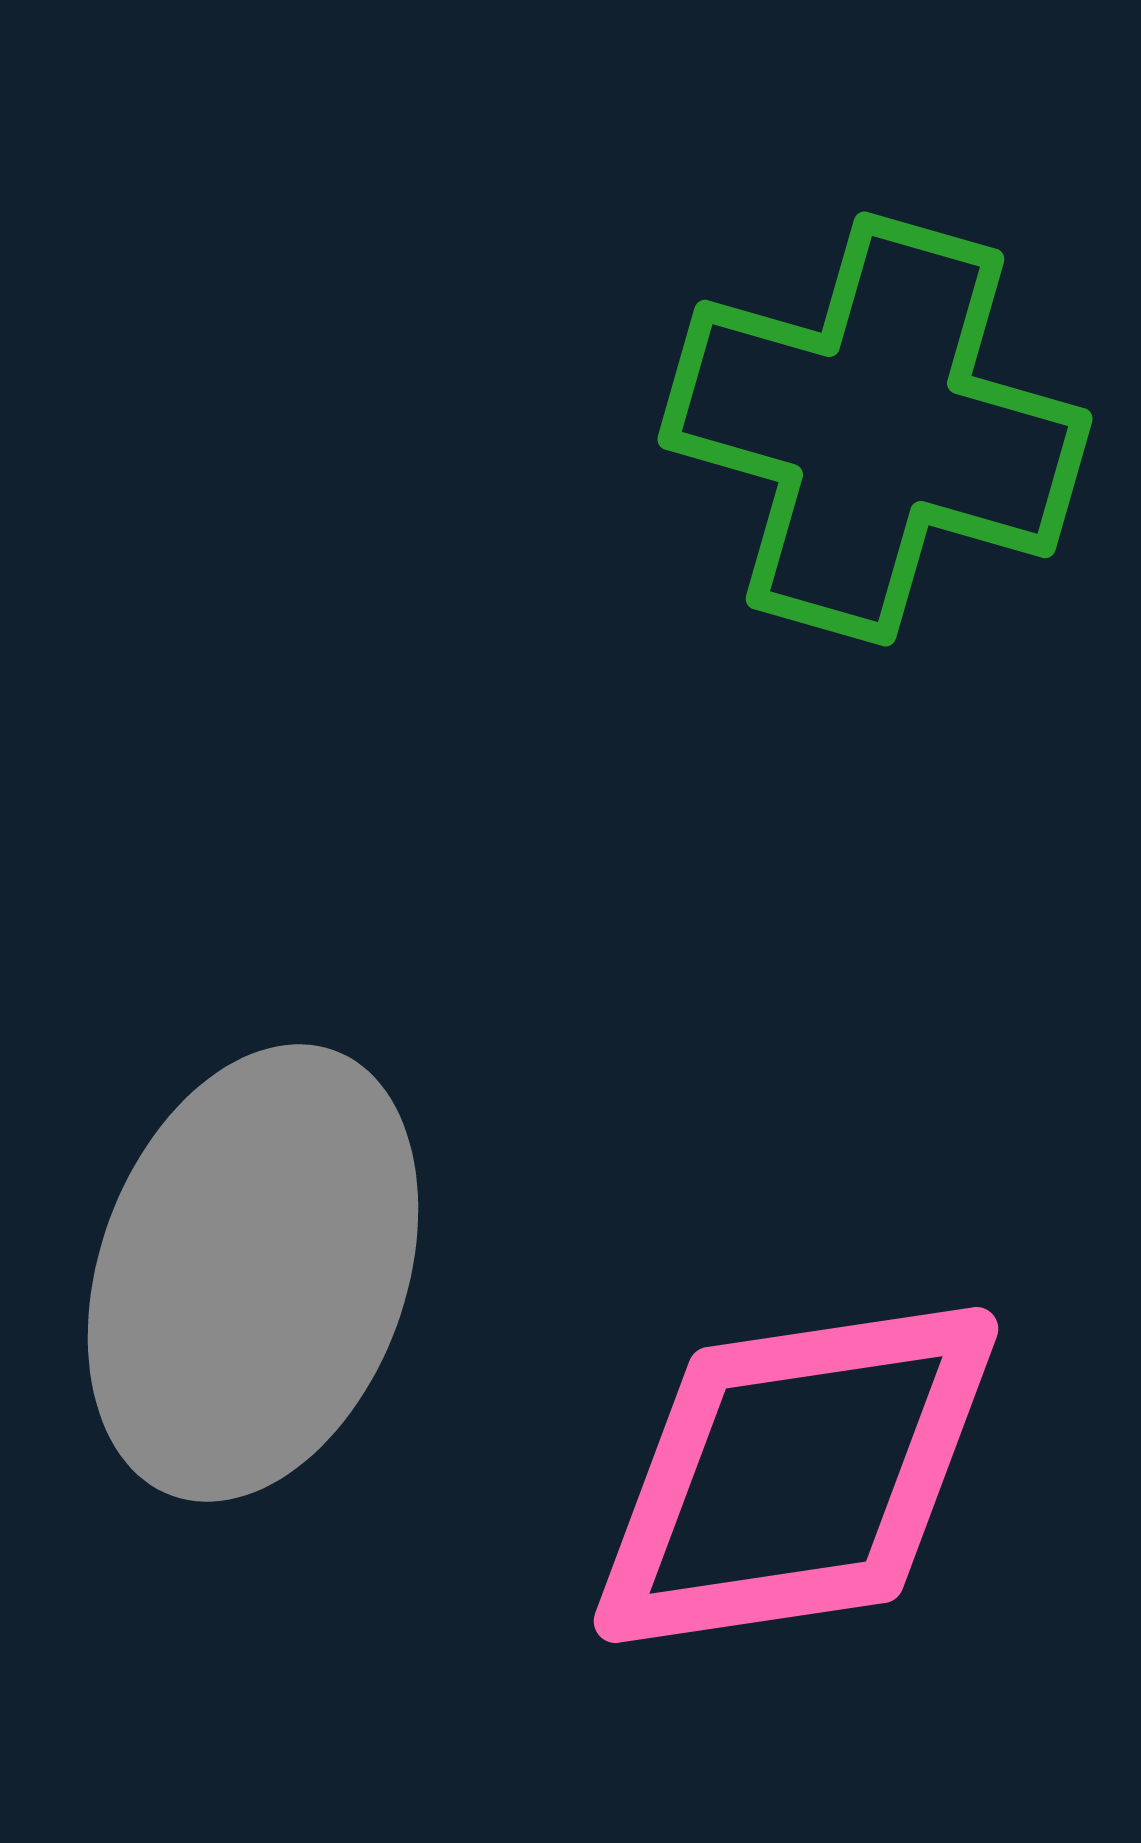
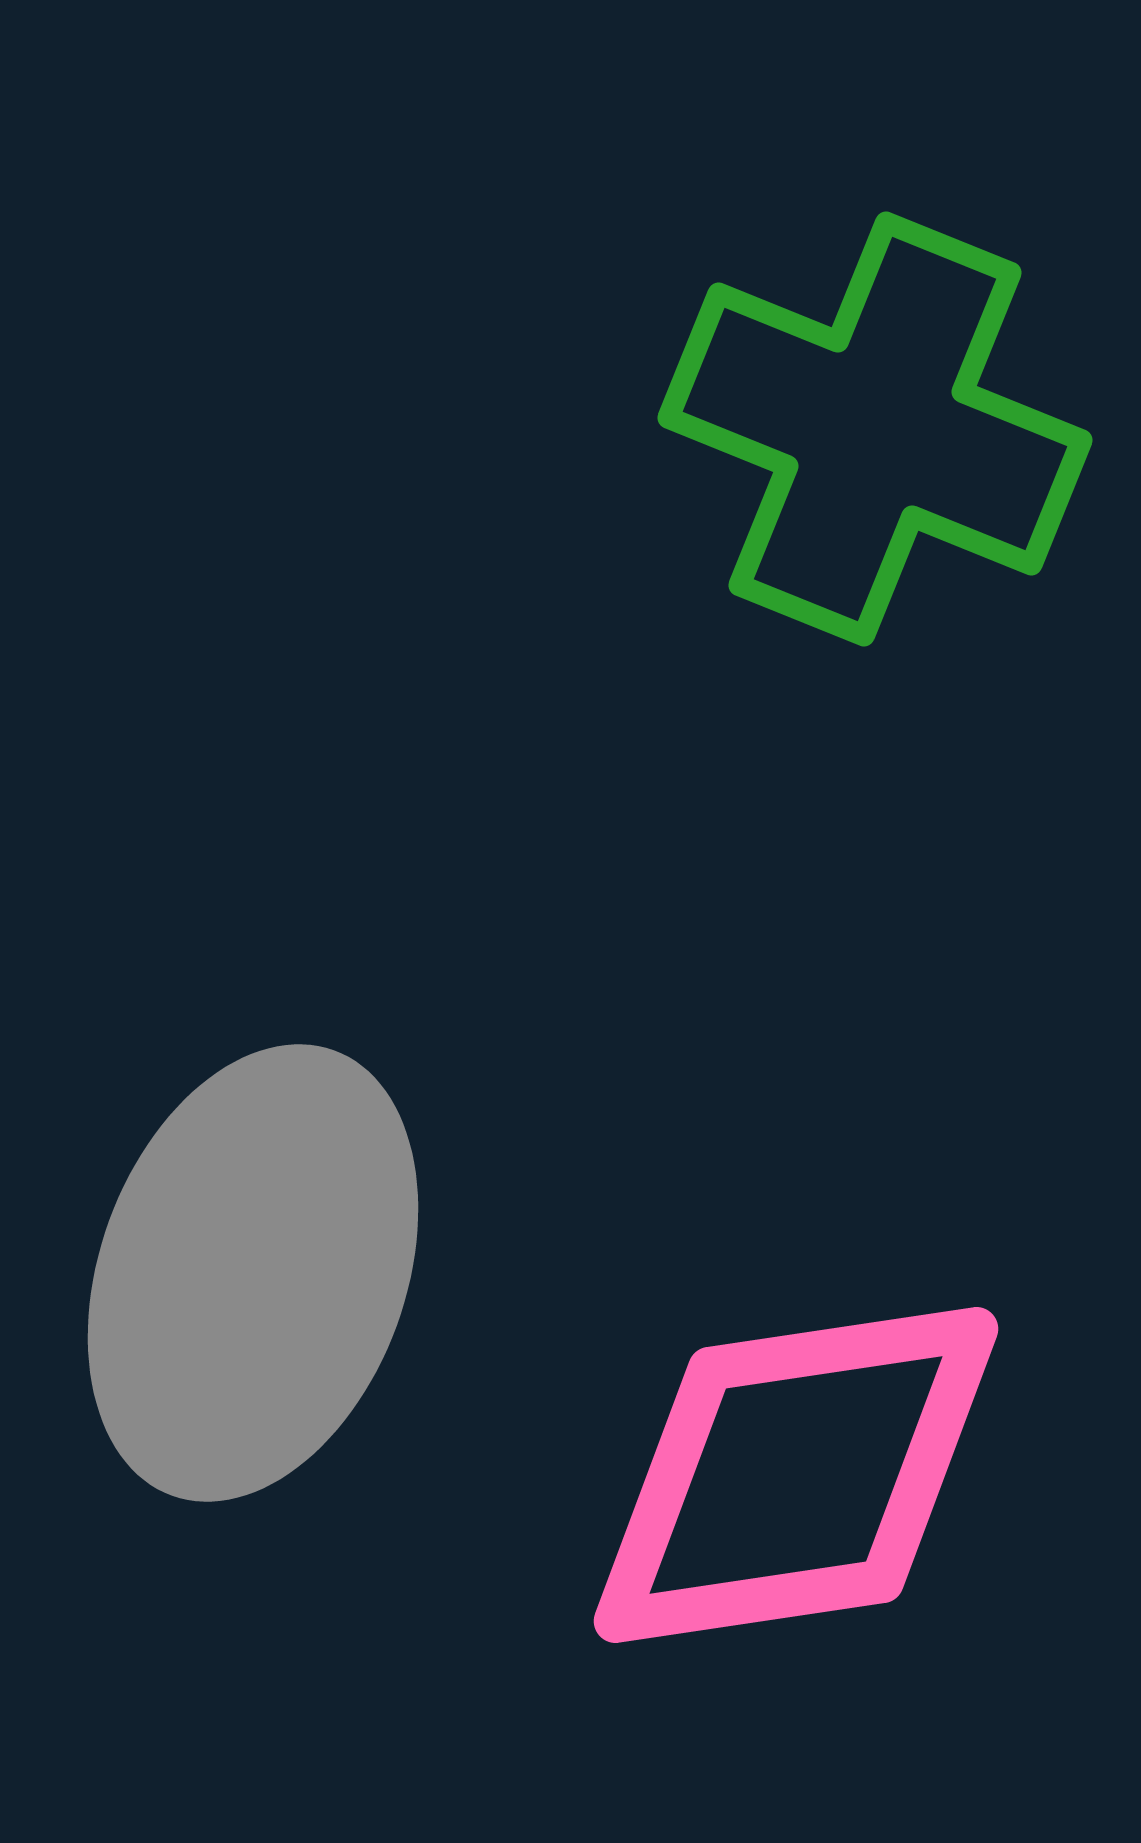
green cross: rotated 6 degrees clockwise
